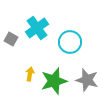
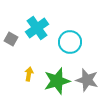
yellow arrow: moved 1 px left
green star: moved 3 px right
